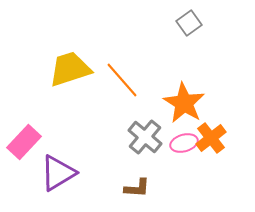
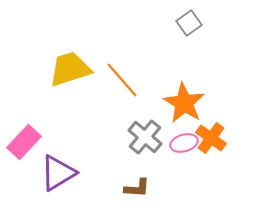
orange cross: rotated 16 degrees counterclockwise
